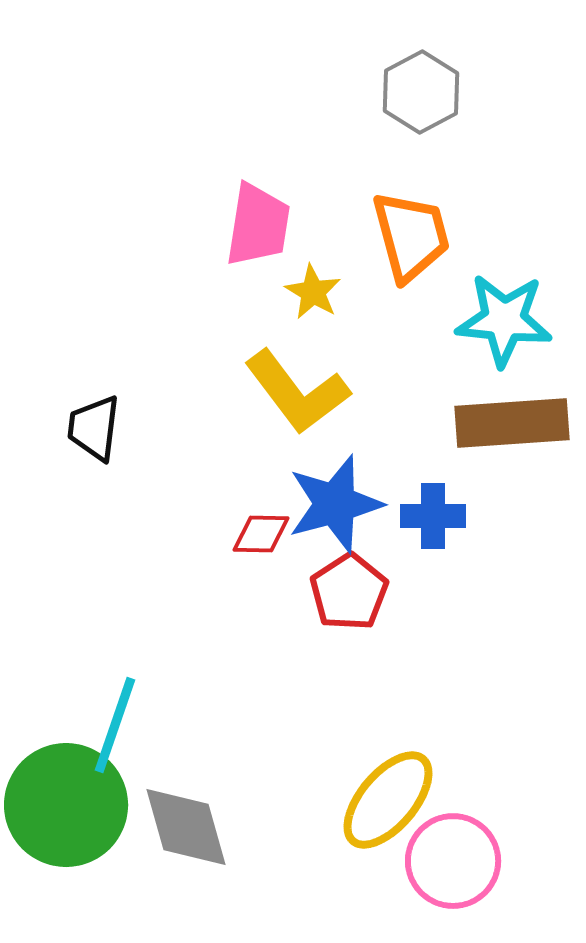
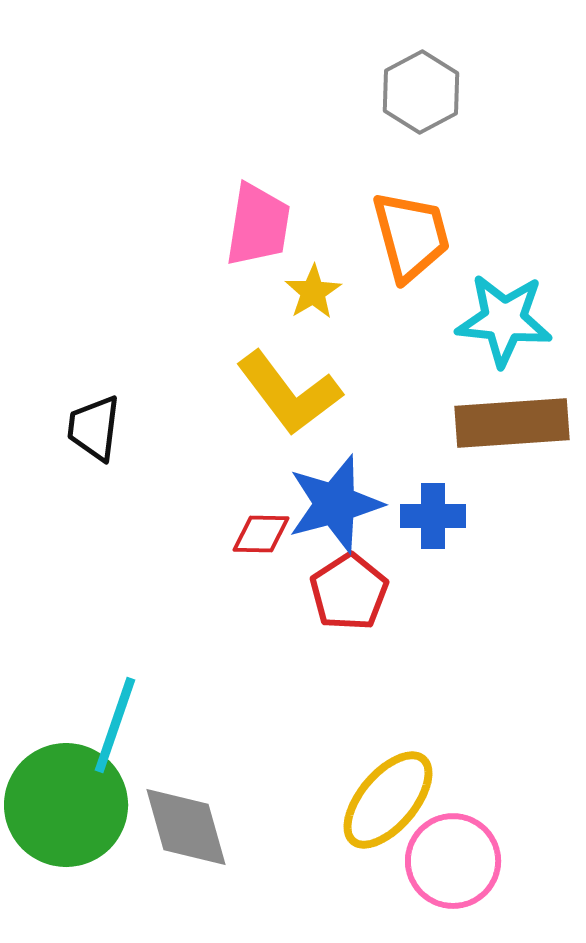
yellow star: rotated 10 degrees clockwise
yellow L-shape: moved 8 px left, 1 px down
